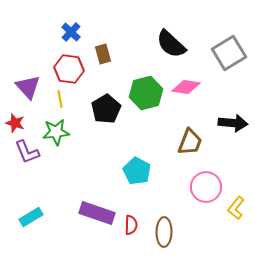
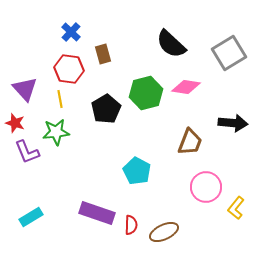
purple triangle: moved 3 px left, 2 px down
brown ellipse: rotated 64 degrees clockwise
